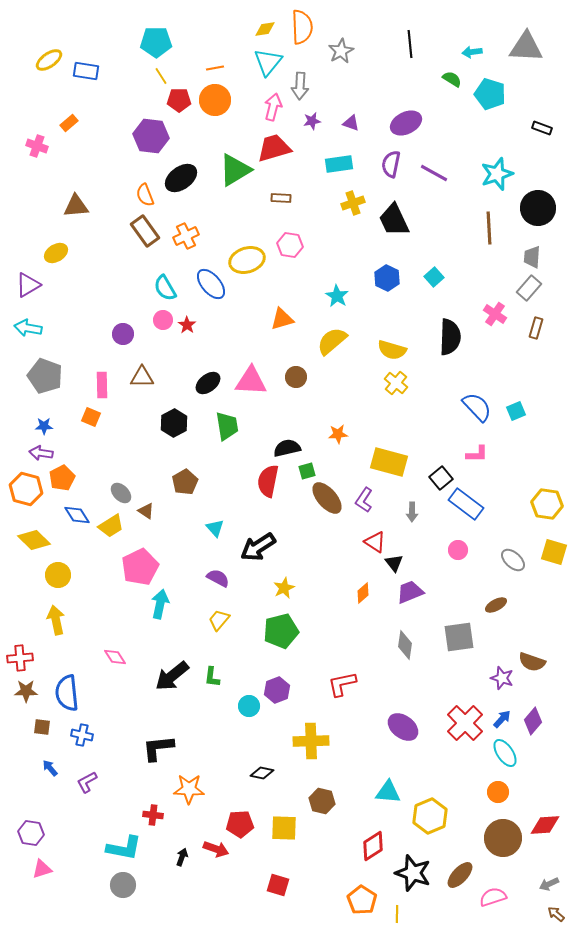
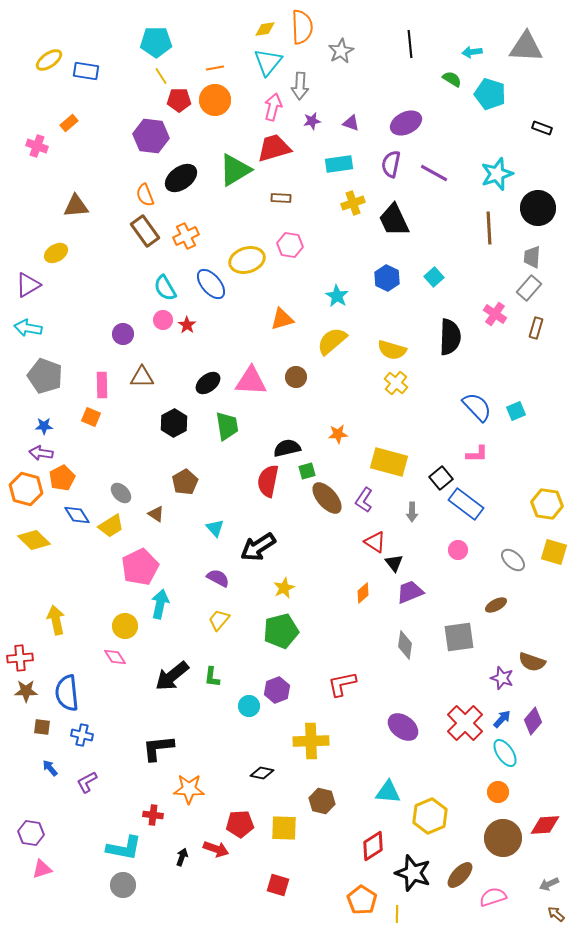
brown triangle at (146, 511): moved 10 px right, 3 px down
yellow circle at (58, 575): moved 67 px right, 51 px down
